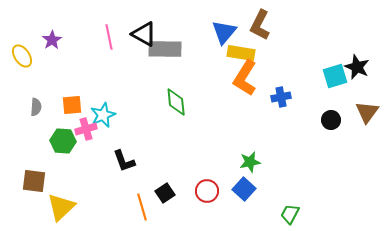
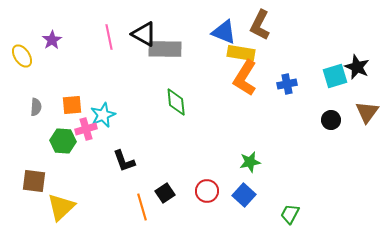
blue triangle: rotated 48 degrees counterclockwise
blue cross: moved 6 px right, 13 px up
blue square: moved 6 px down
